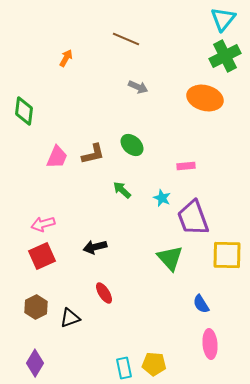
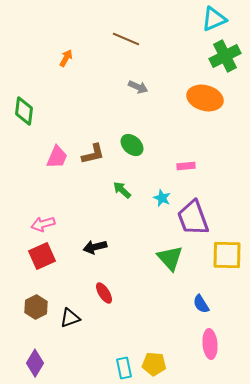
cyan triangle: moved 9 px left; rotated 28 degrees clockwise
